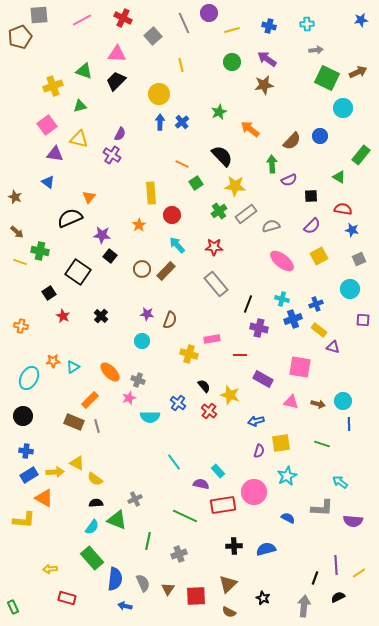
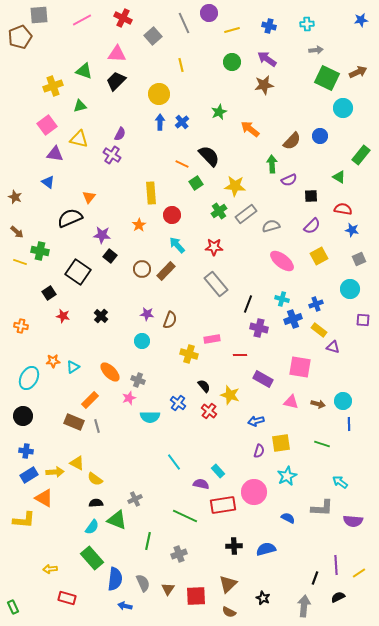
black semicircle at (222, 156): moved 13 px left
red star at (63, 316): rotated 16 degrees counterclockwise
